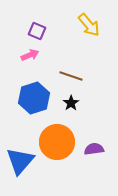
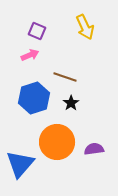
yellow arrow: moved 4 px left, 2 px down; rotated 15 degrees clockwise
brown line: moved 6 px left, 1 px down
blue triangle: moved 3 px down
